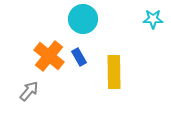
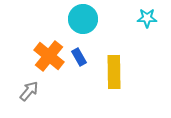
cyan star: moved 6 px left, 1 px up
